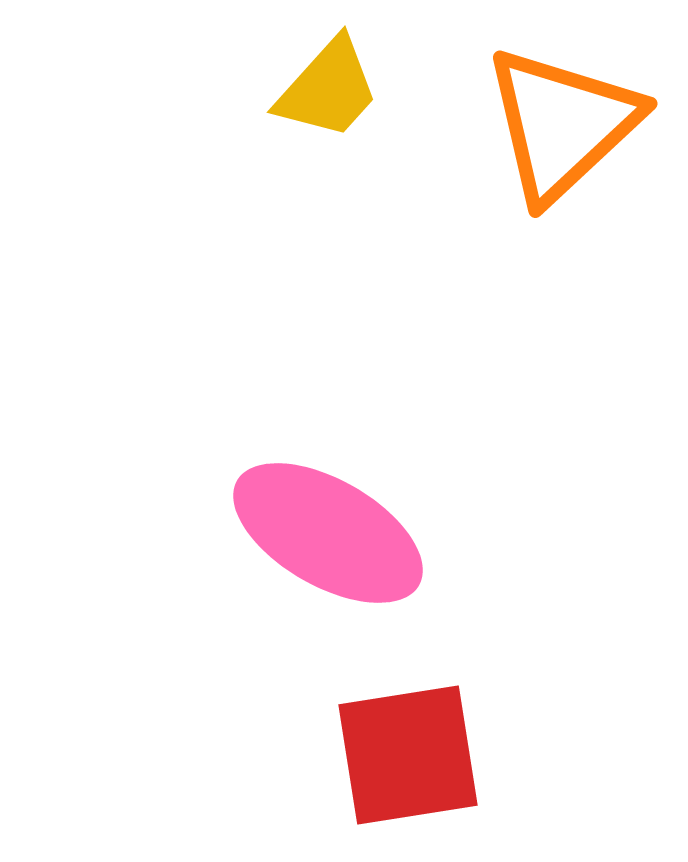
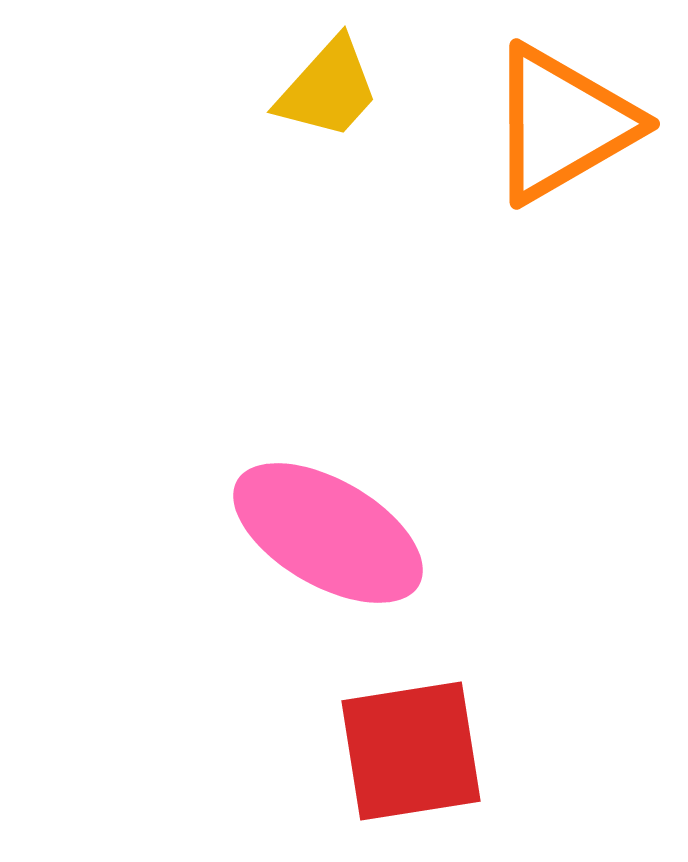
orange triangle: rotated 13 degrees clockwise
red square: moved 3 px right, 4 px up
